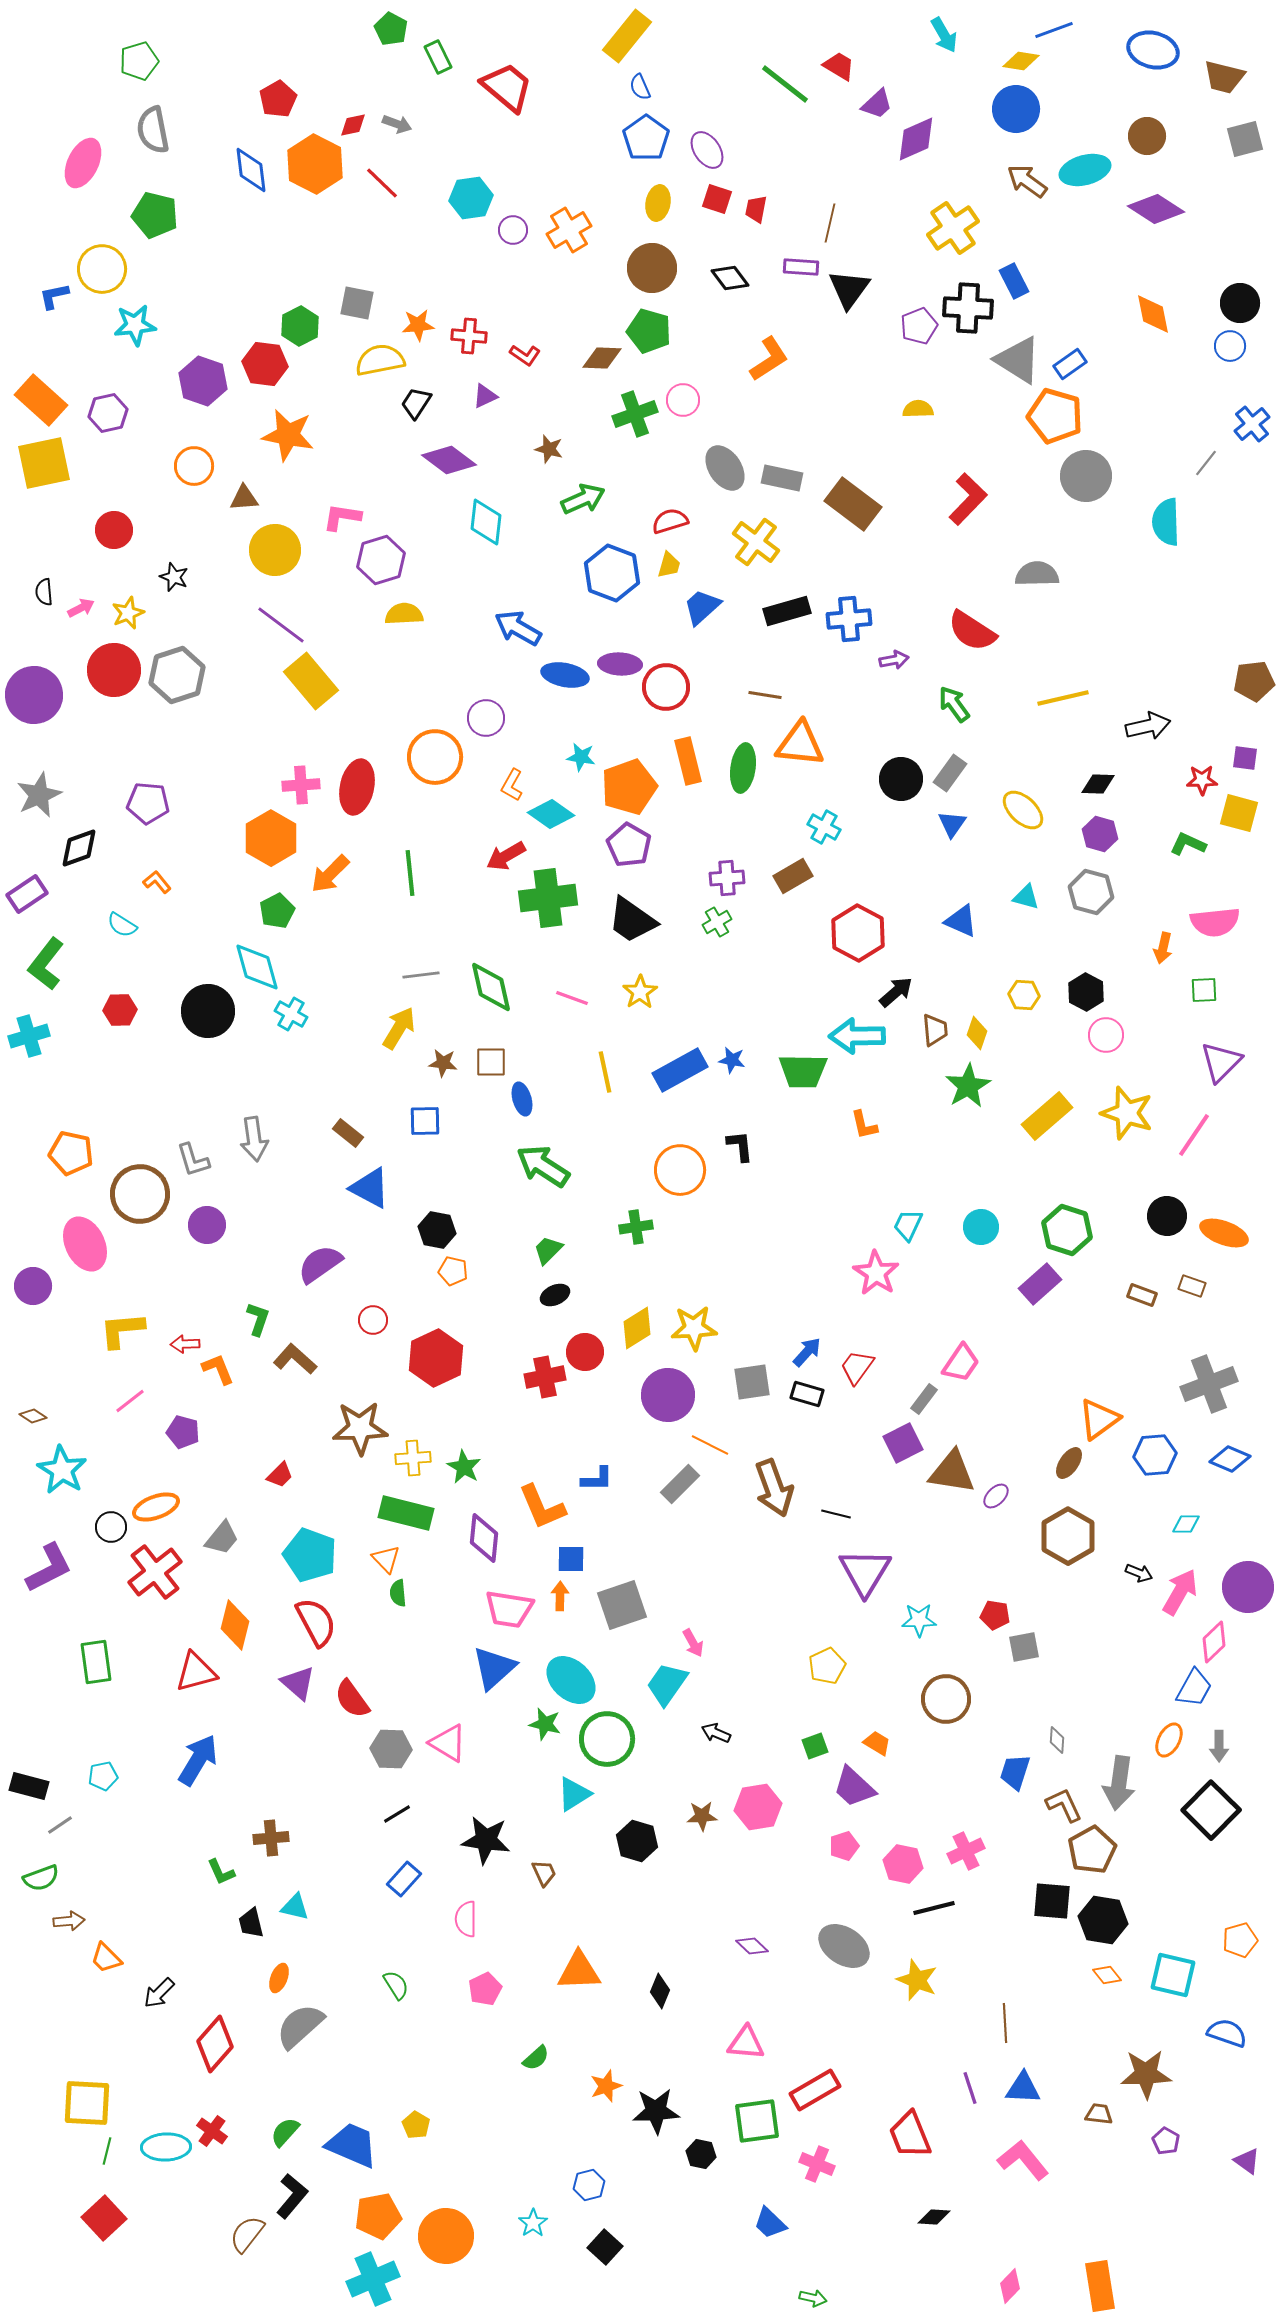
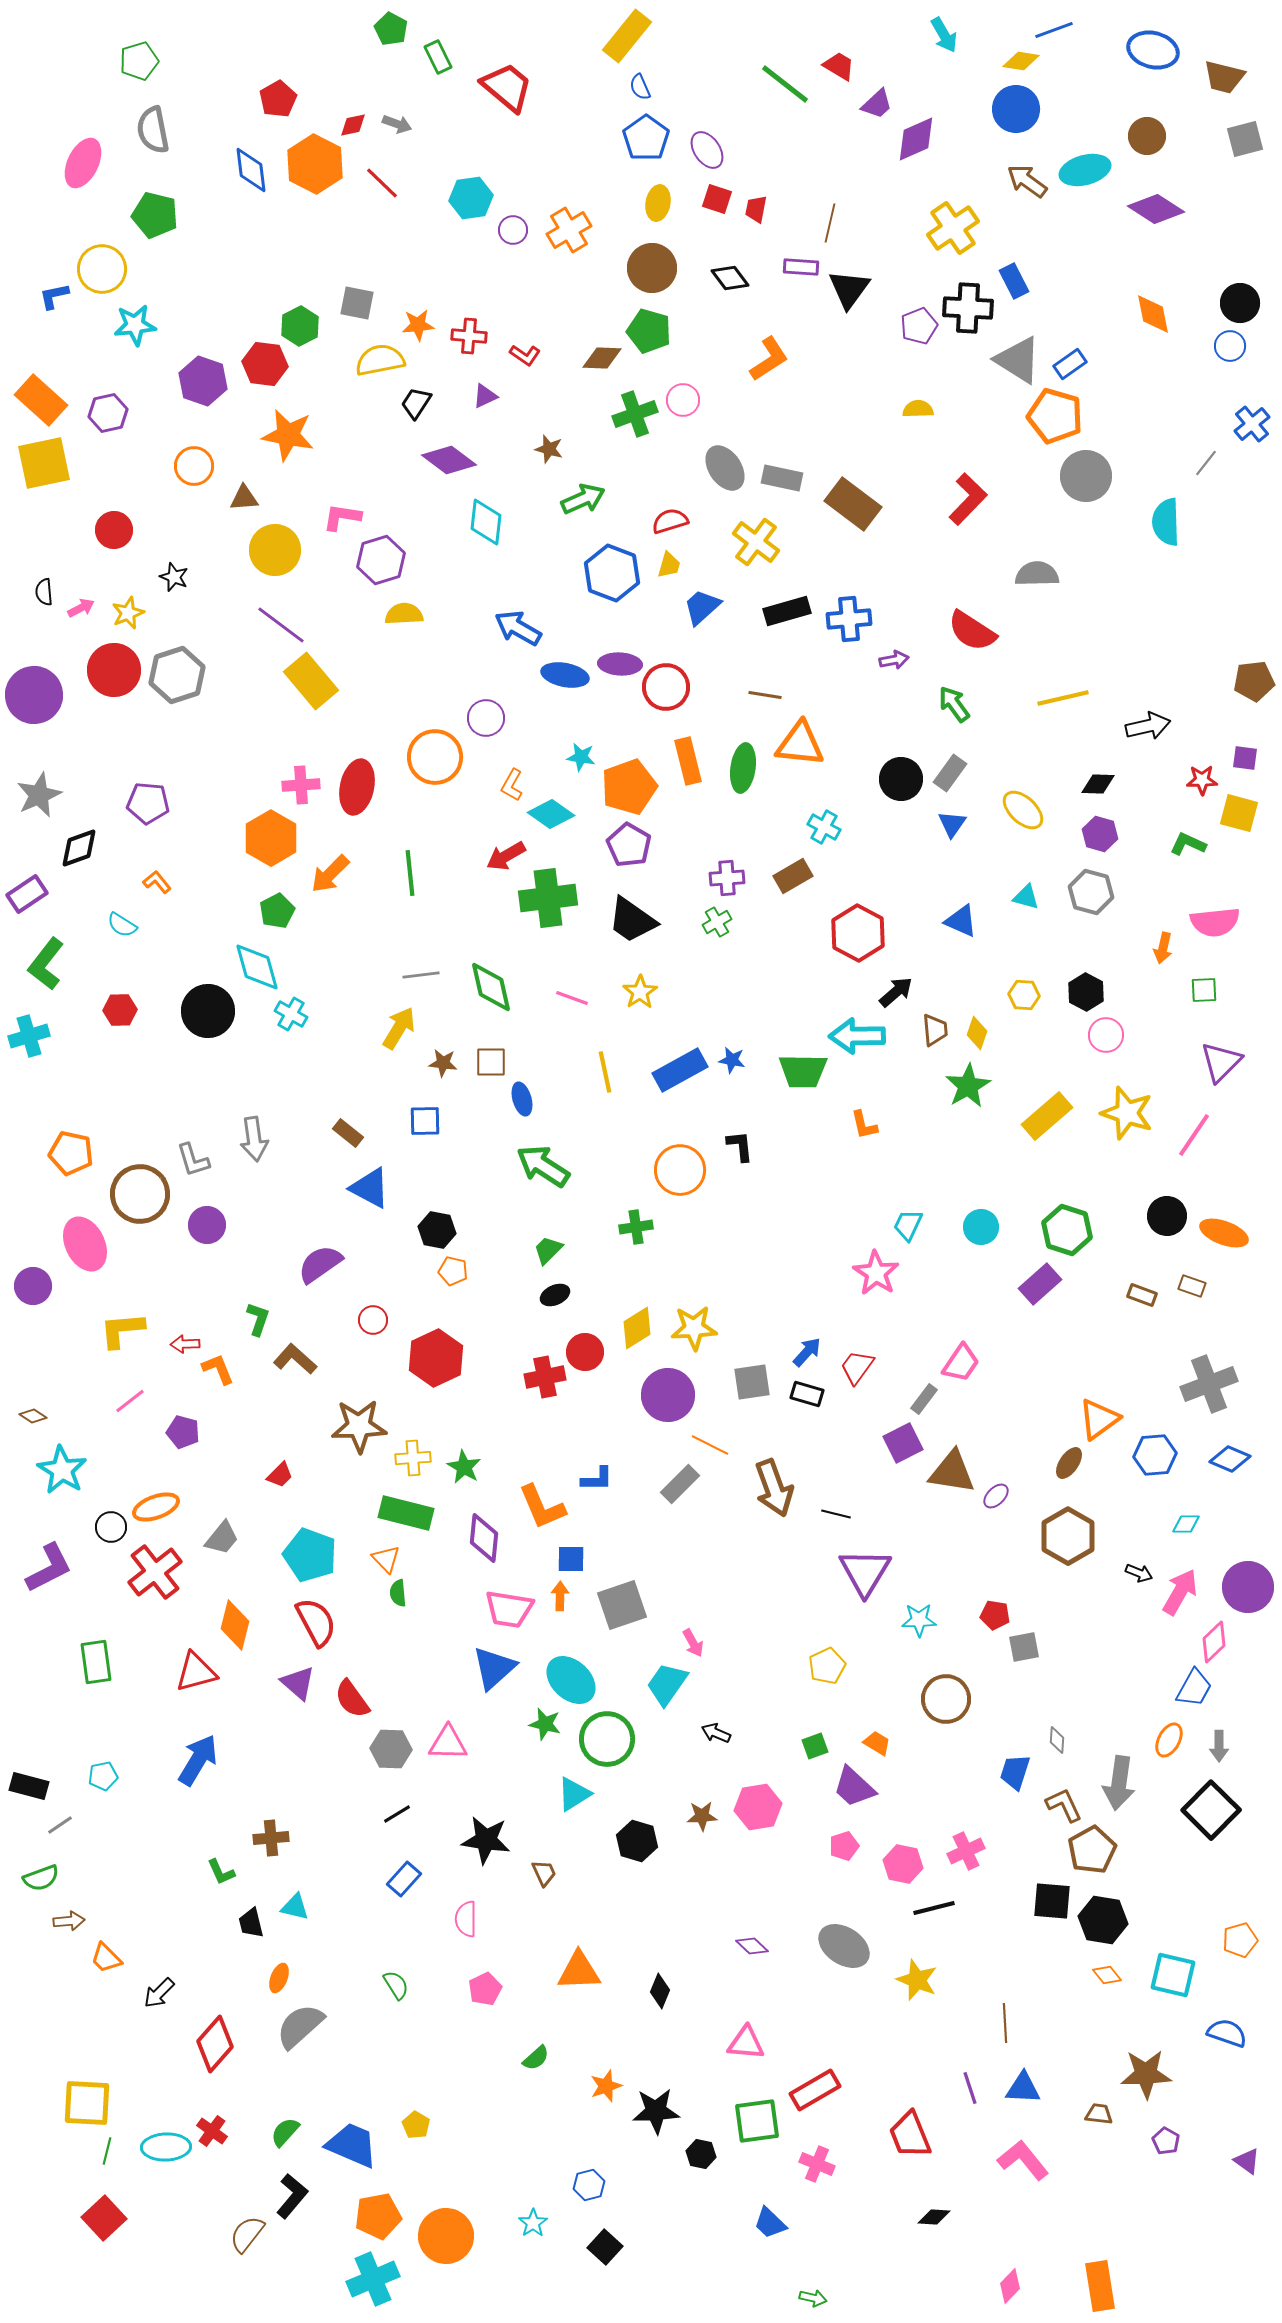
brown star at (360, 1428): moved 1 px left, 2 px up
pink triangle at (448, 1743): rotated 30 degrees counterclockwise
